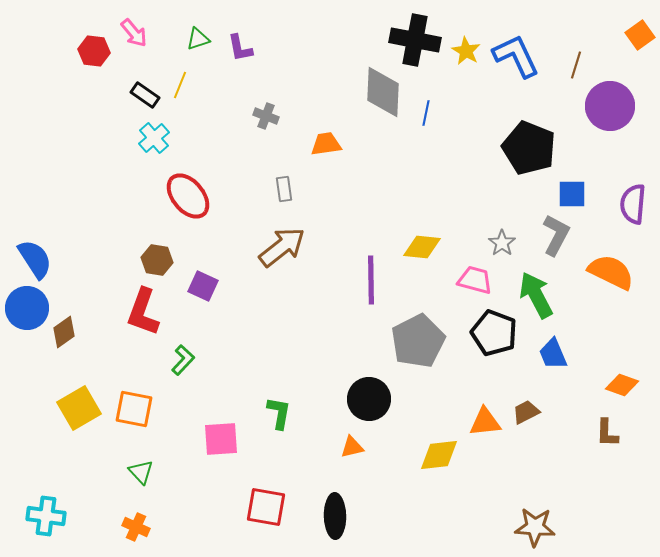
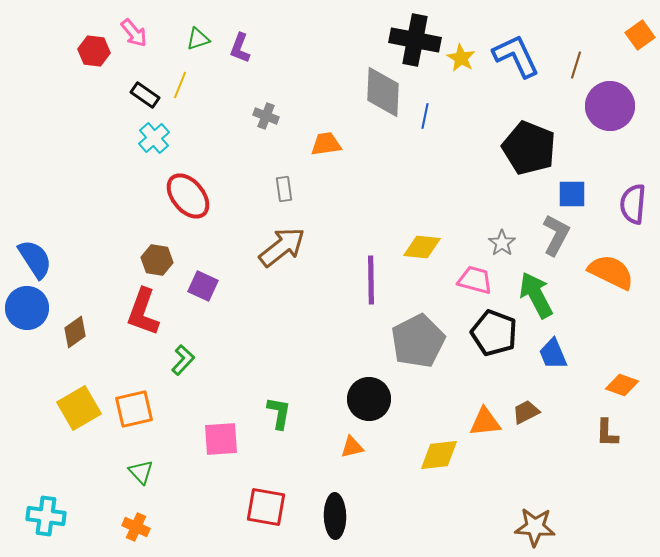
purple L-shape at (240, 48): rotated 32 degrees clockwise
yellow star at (466, 51): moved 5 px left, 7 px down
blue line at (426, 113): moved 1 px left, 3 px down
brown diamond at (64, 332): moved 11 px right
orange square at (134, 409): rotated 24 degrees counterclockwise
